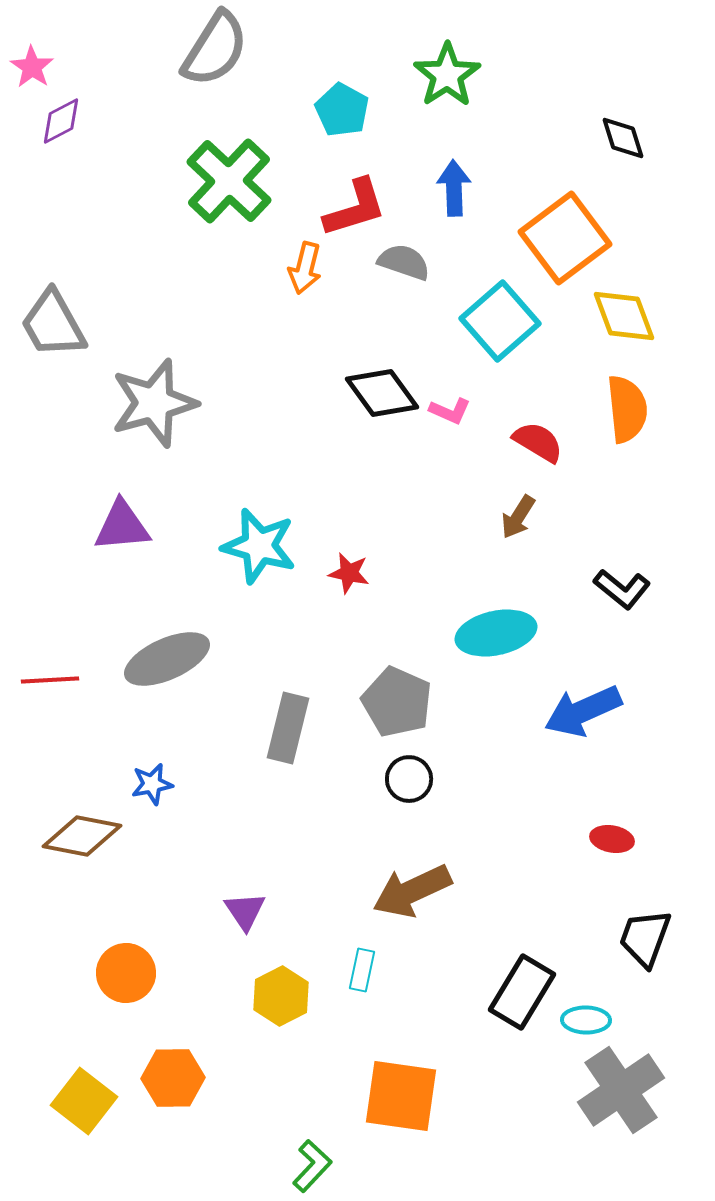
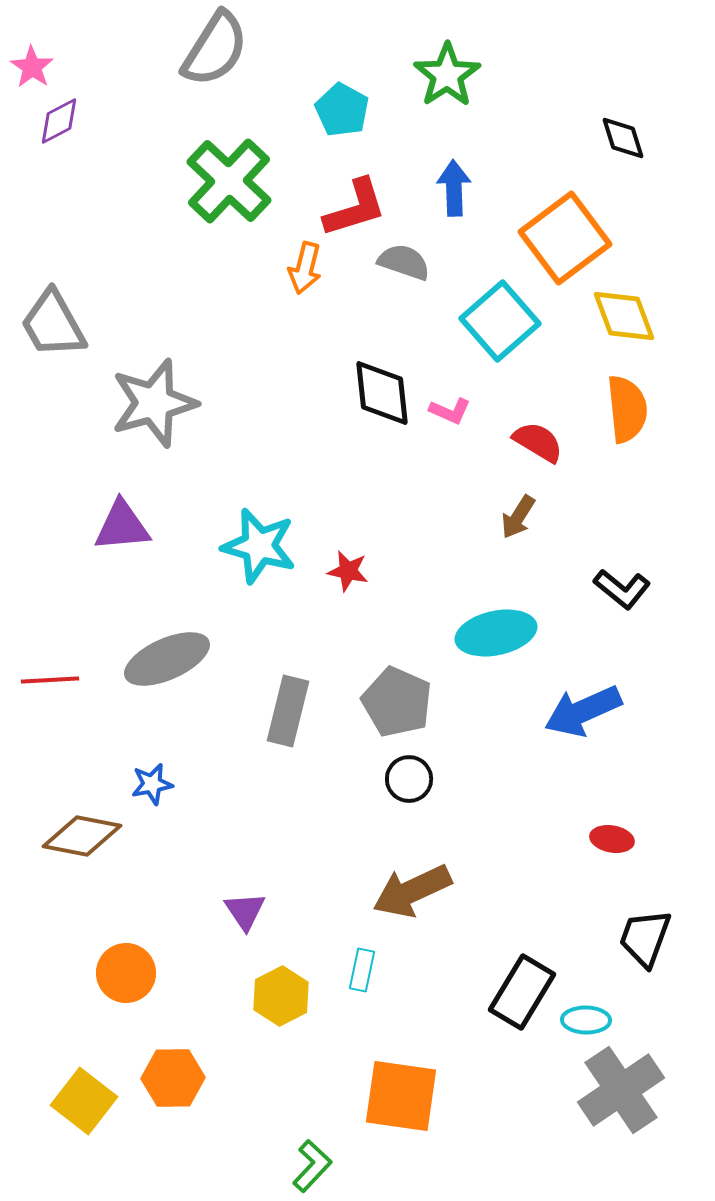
purple diamond at (61, 121): moved 2 px left
black diamond at (382, 393): rotated 30 degrees clockwise
red star at (349, 573): moved 1 px left, 2 px up
gray rectangle at (288, 728): moved 17 px up
